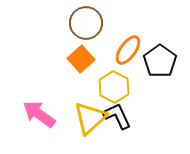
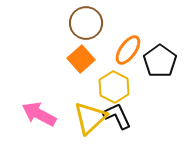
pink arrow: rotated 8 degrees counterclockwise
